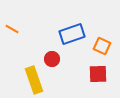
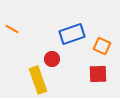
yellow rectangle: moved 4 px right
